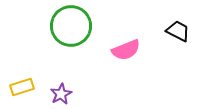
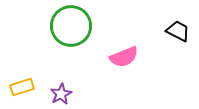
pink semicircle: moved 2 px left, 7 px down
